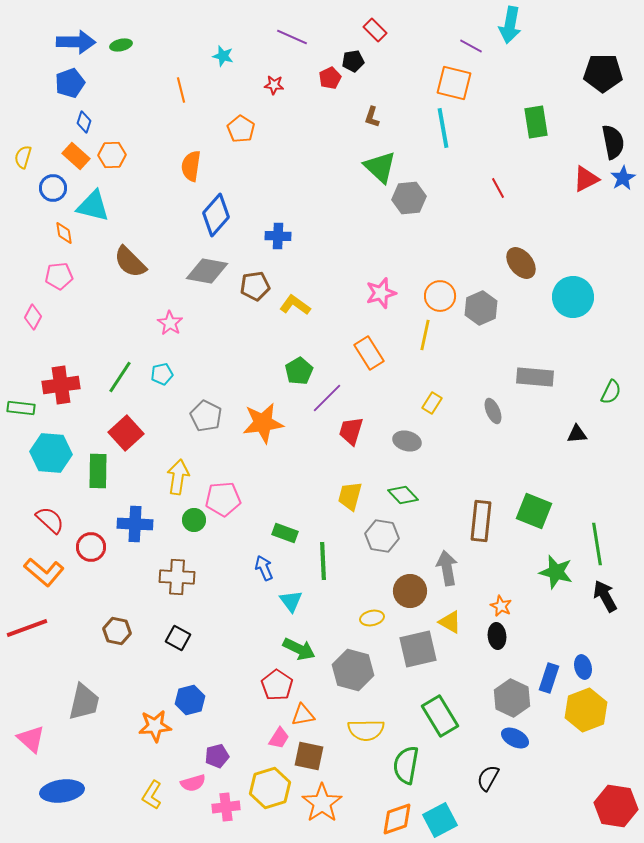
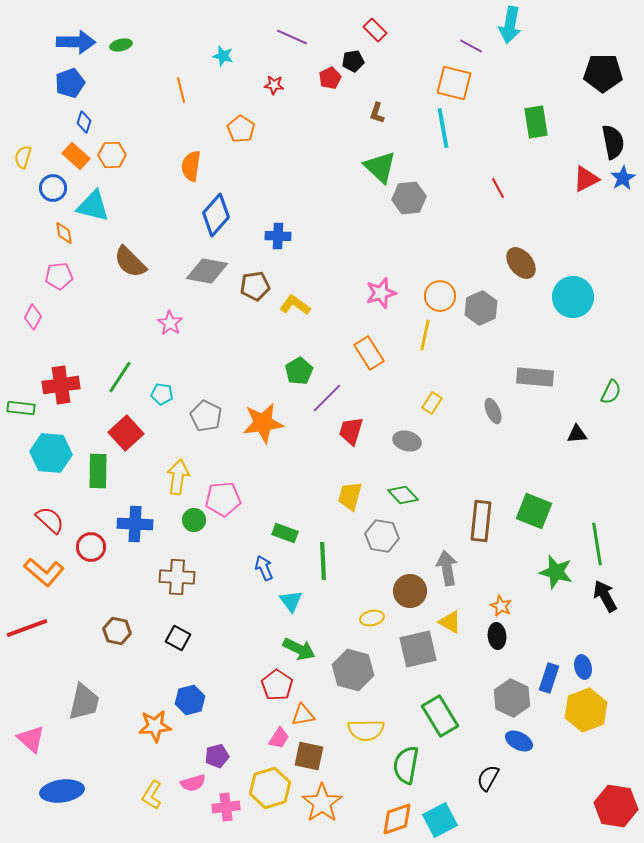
brown L-shape at (372, 117): moved 5 px right, 4 px up
cyan pentagon at (162, 374): moved 20 px down; rotated 20 degrees clockwise
blue ellipse at (515, 738): moved 4 px right, 3 px down
